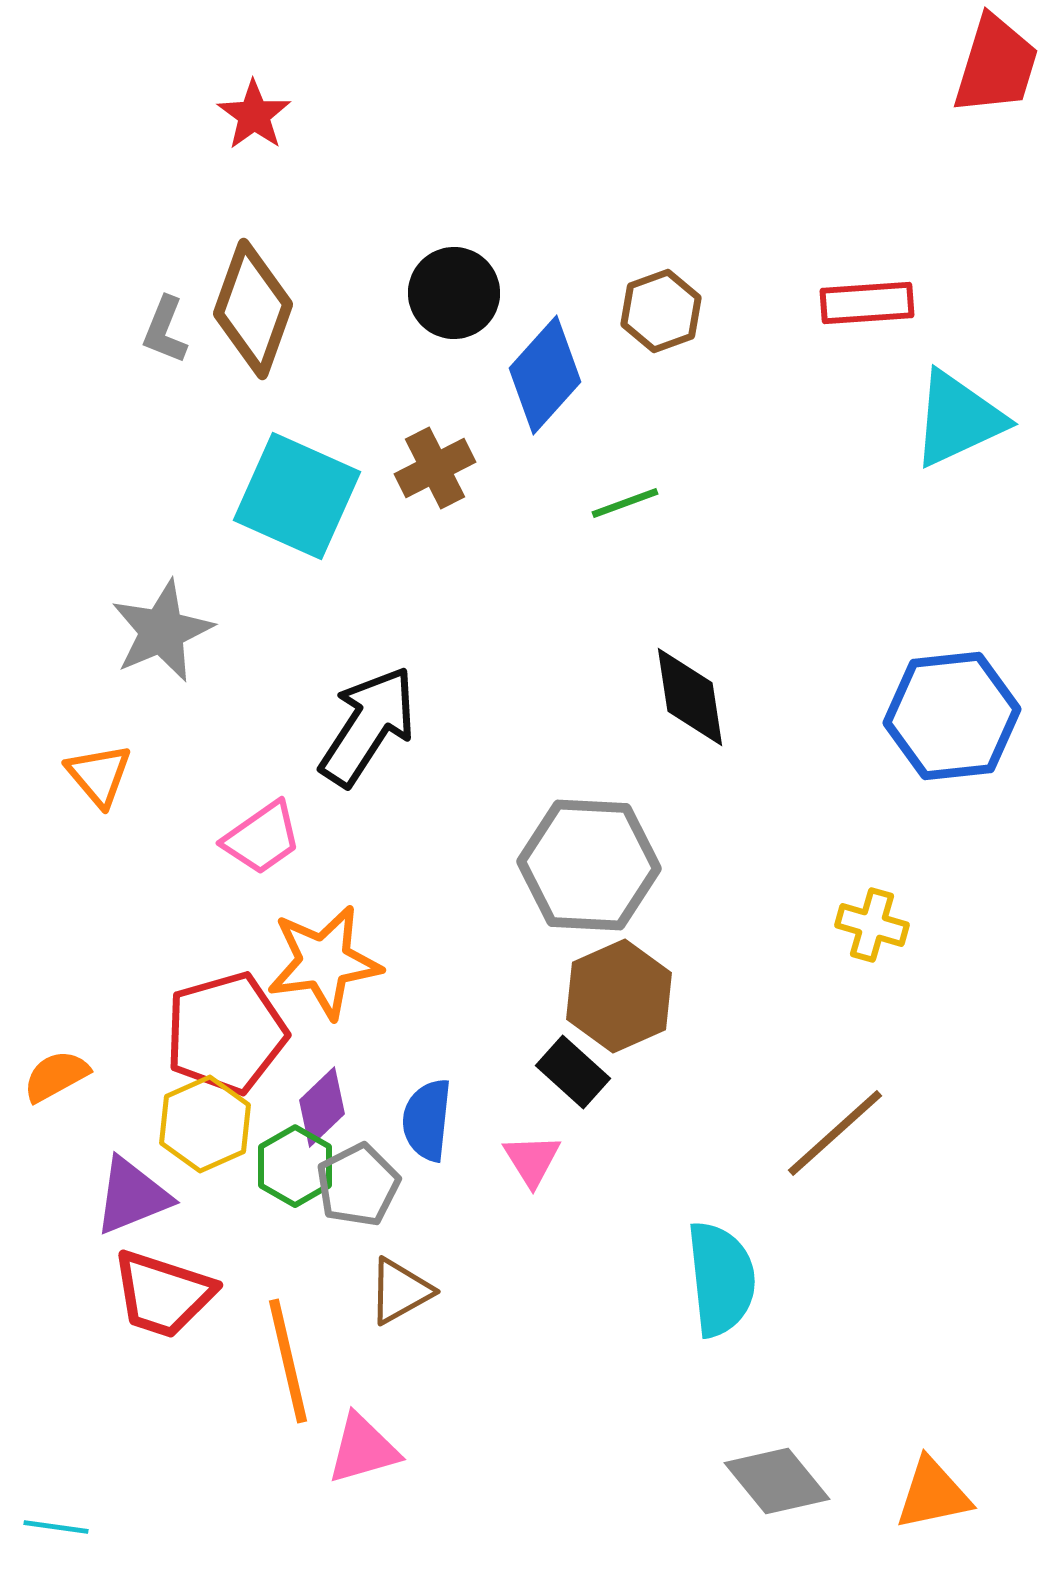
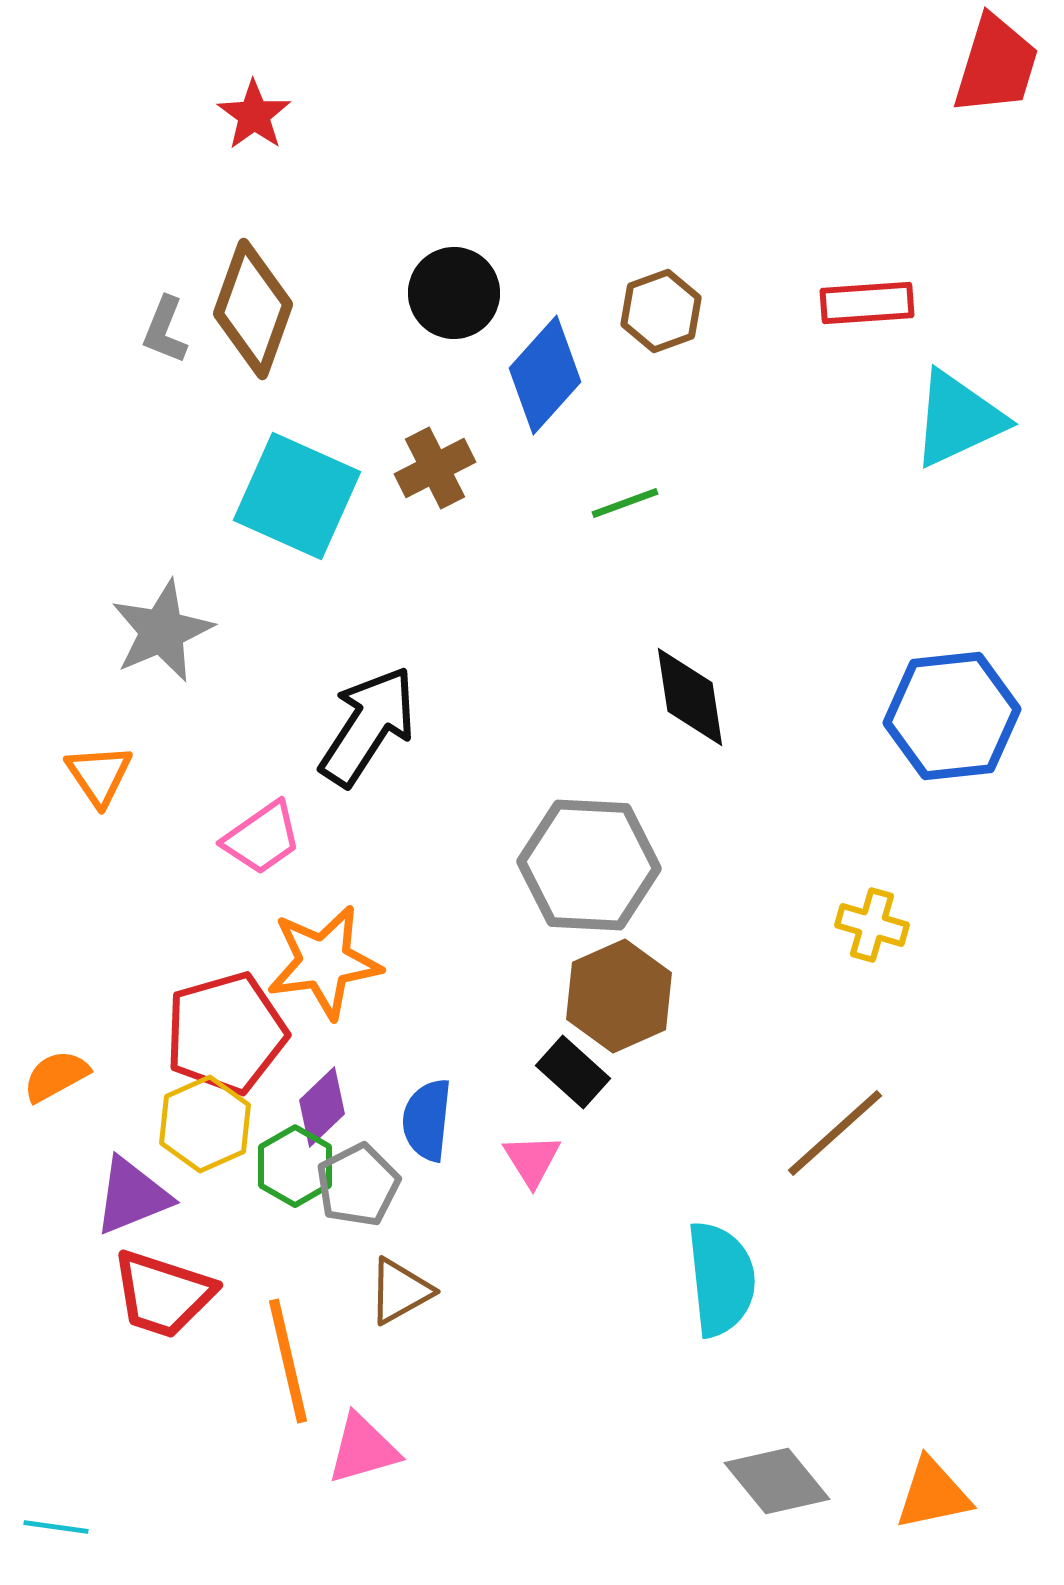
orange triangle at (99, 775): rotated 6 degrees clockwise
